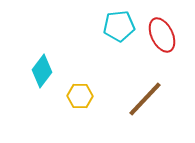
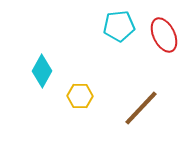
red ellipse: moved 2 px right
cyan diamond: rotated 8 degrees counterclockwise
brown line: moved 4 px left, 9 px down
